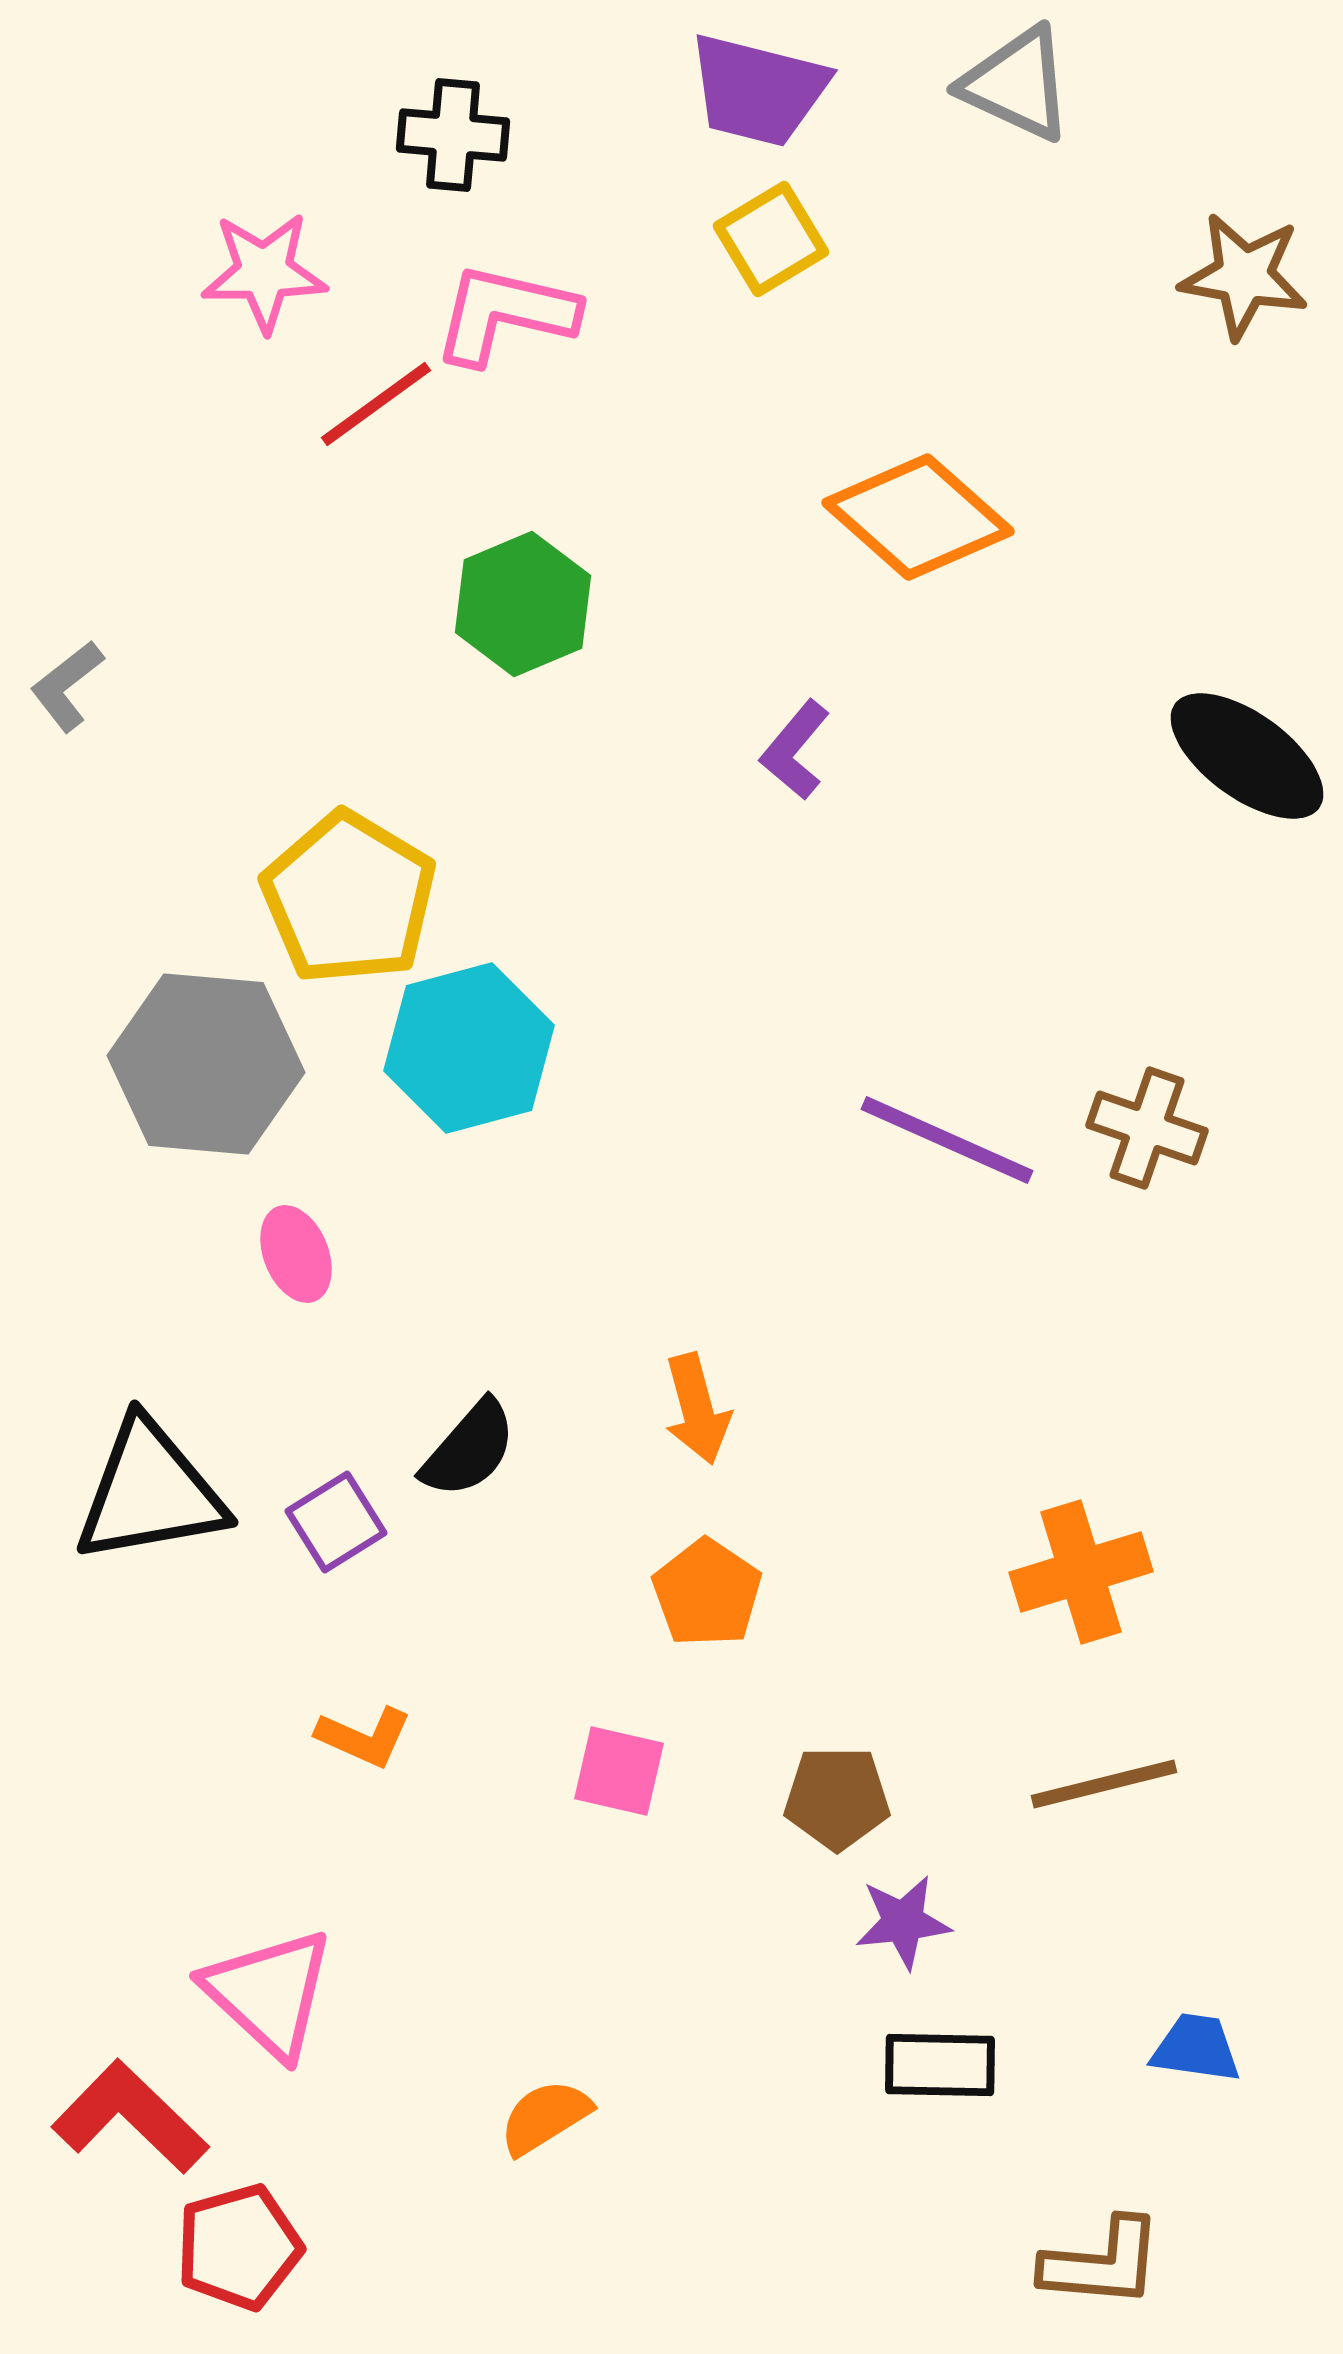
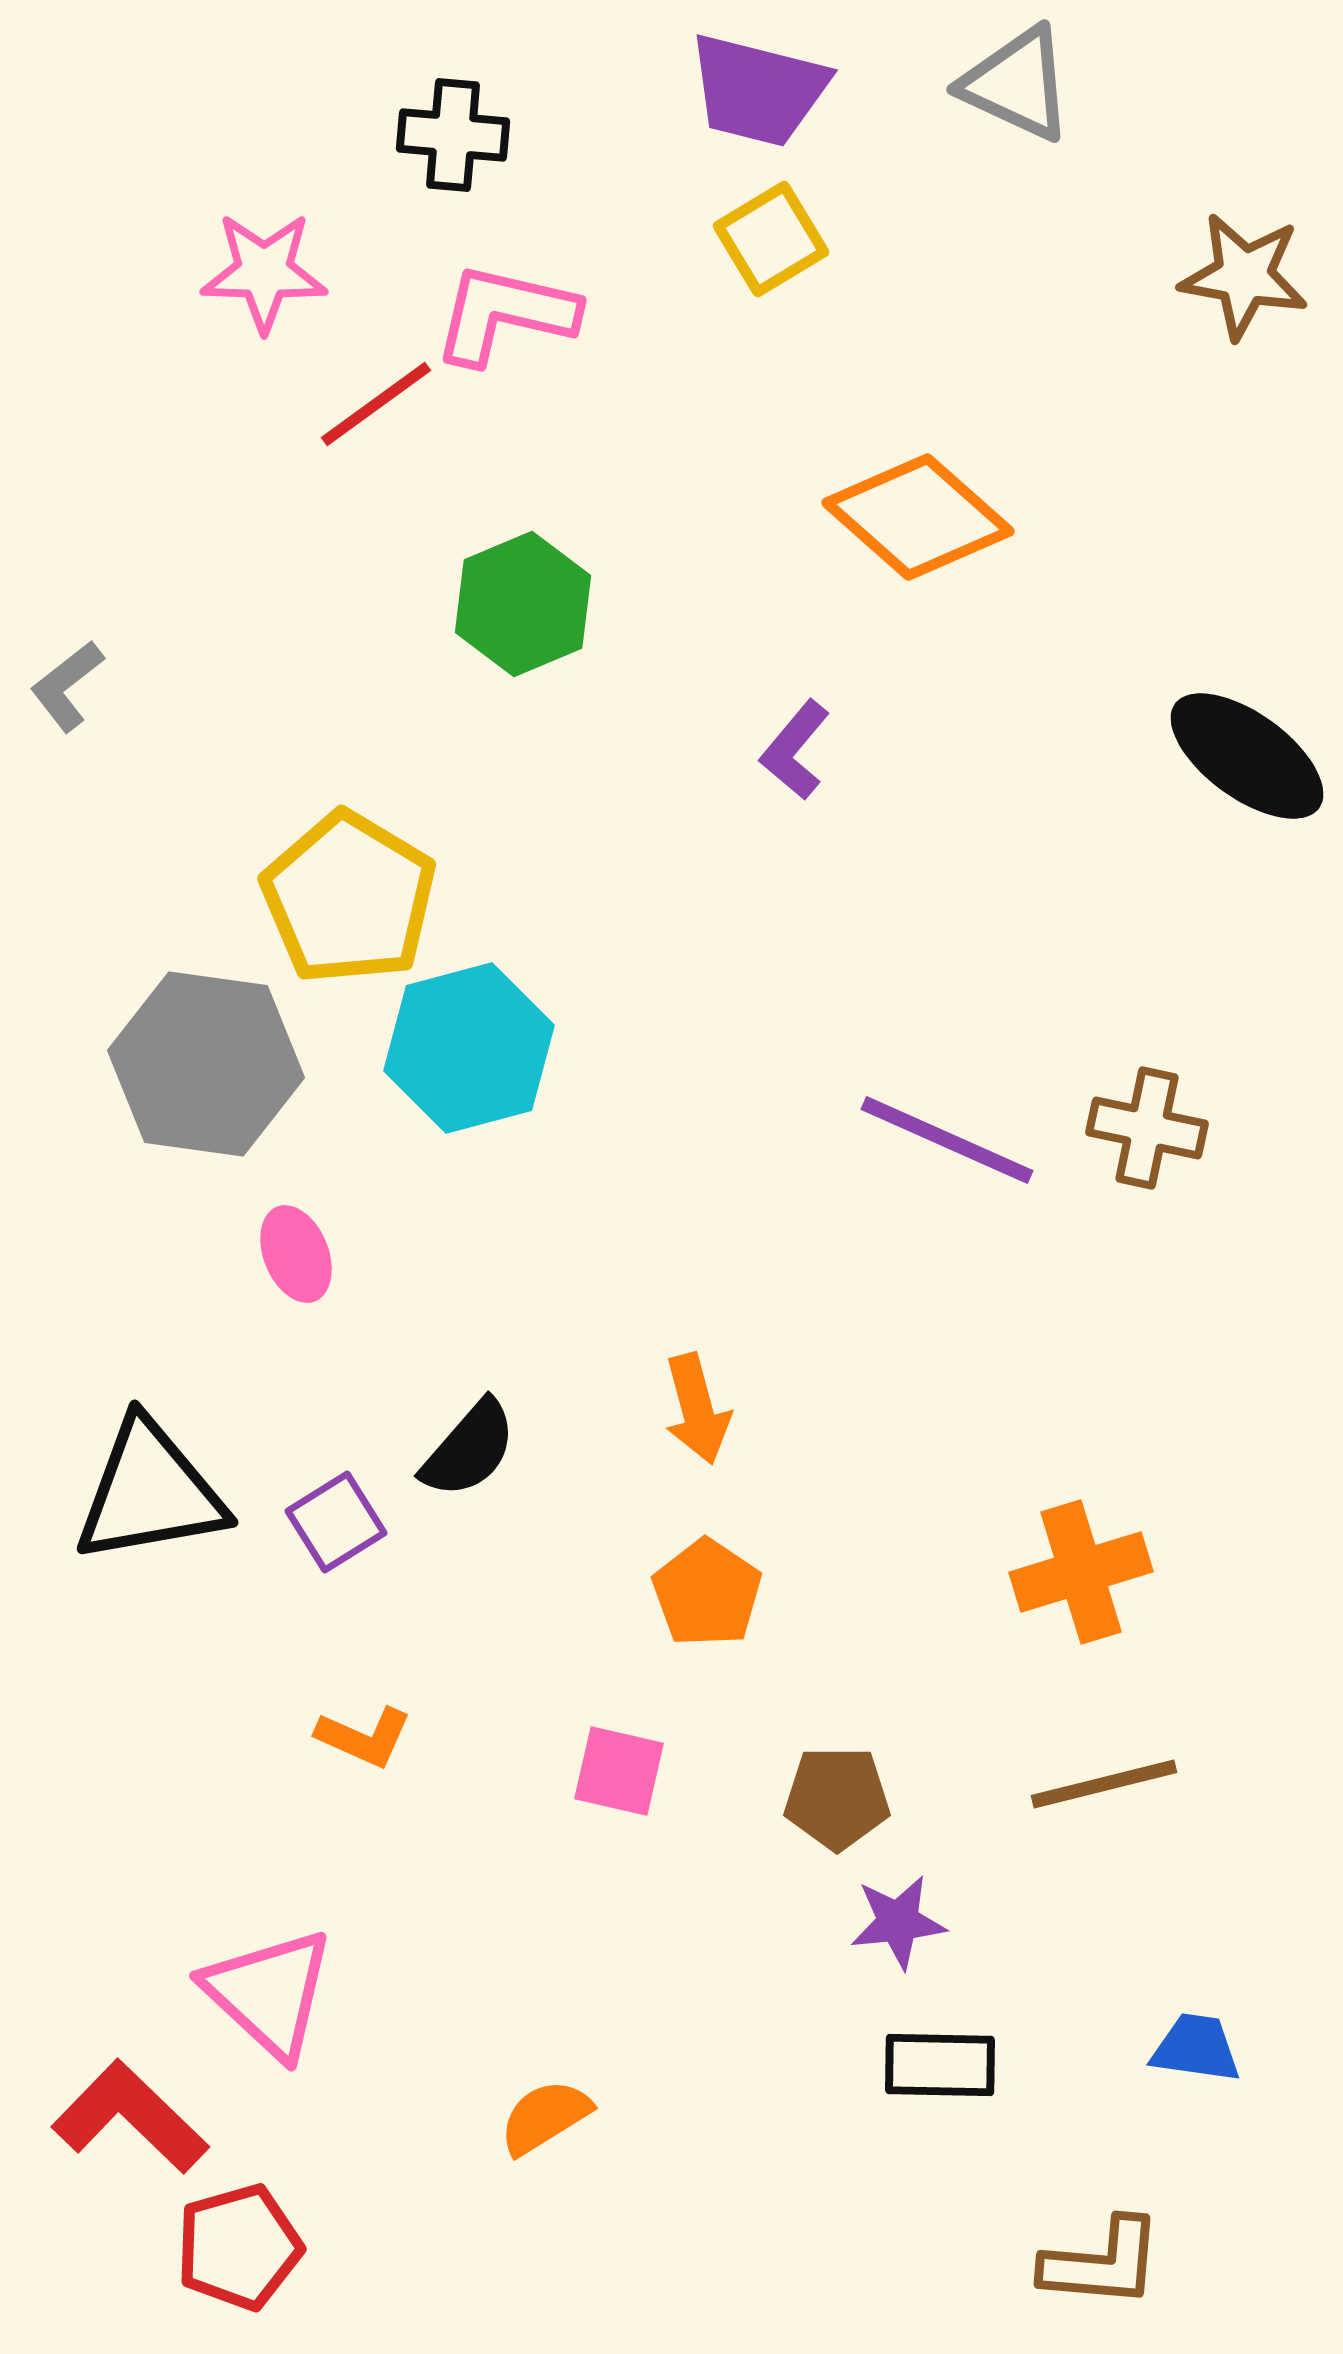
pink star: rotated 3 degrees clockwise
gray hexagon: rotated 3 degrees clockwise
brown cross: rotated 7 degrees counterclockwise
purple star: moved 5 px left
